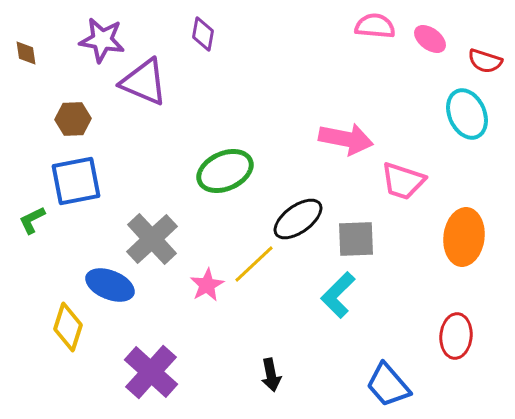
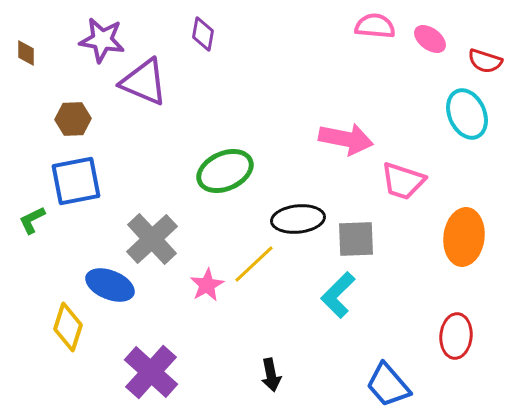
brown diamond: rotated 8 degrees clockwise
black ellipse: rotated 30 degrees clockwise
